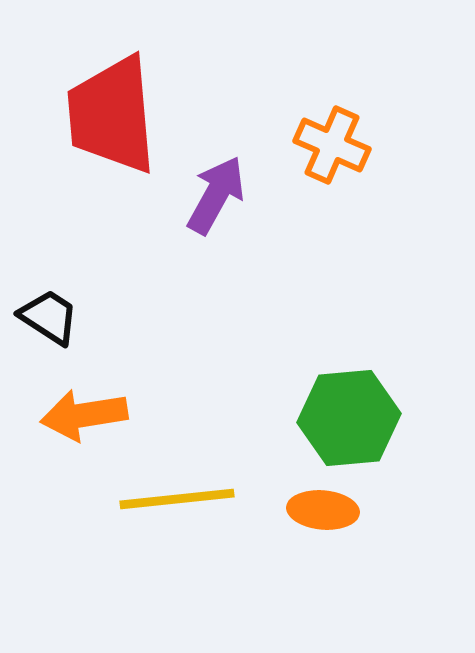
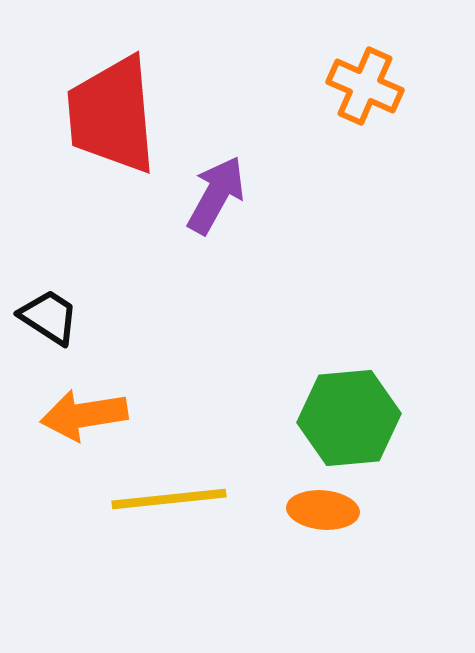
orange cross: moved 33 px right, 59 px up
yellow line: moved 8 px left
